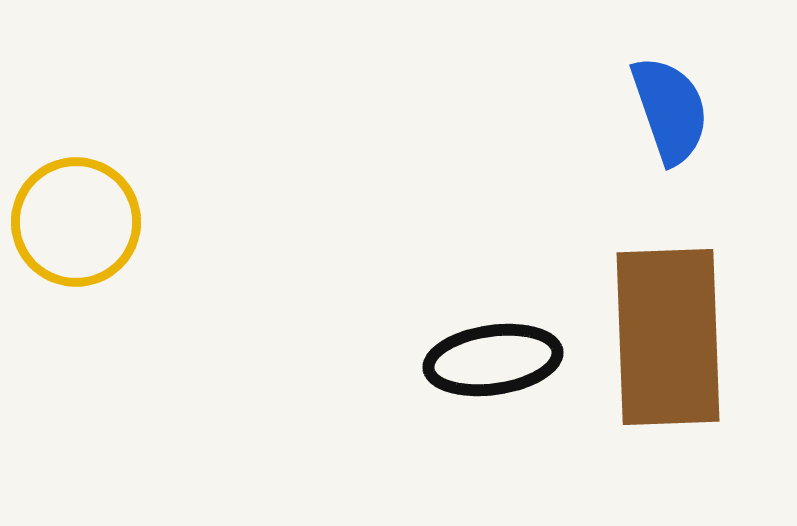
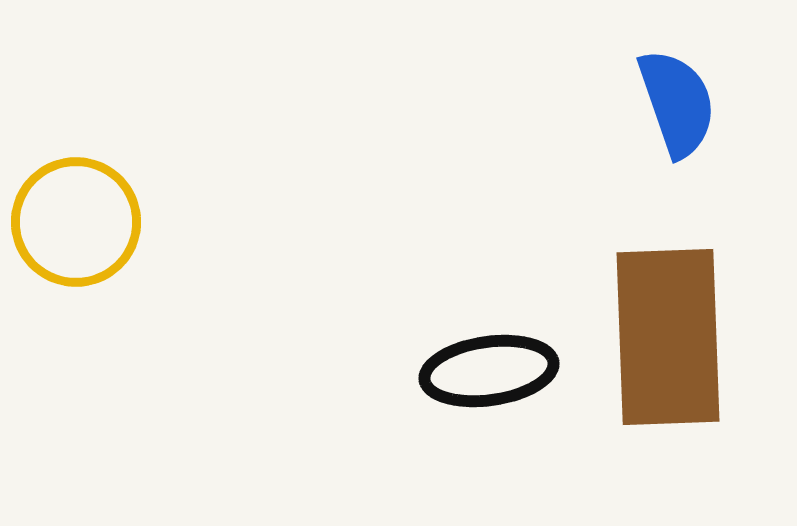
blue semicircle: moved 7 px right, 7 px up
black ellipse: moved 4 px left, 11 px down
